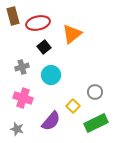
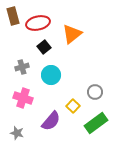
green rectangle: rotated 10 degrees counterclockwise
gray star: moved 4 px down
